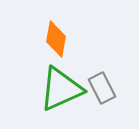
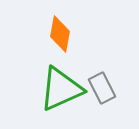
orange diamond: moved 4 px right, 5 px up
